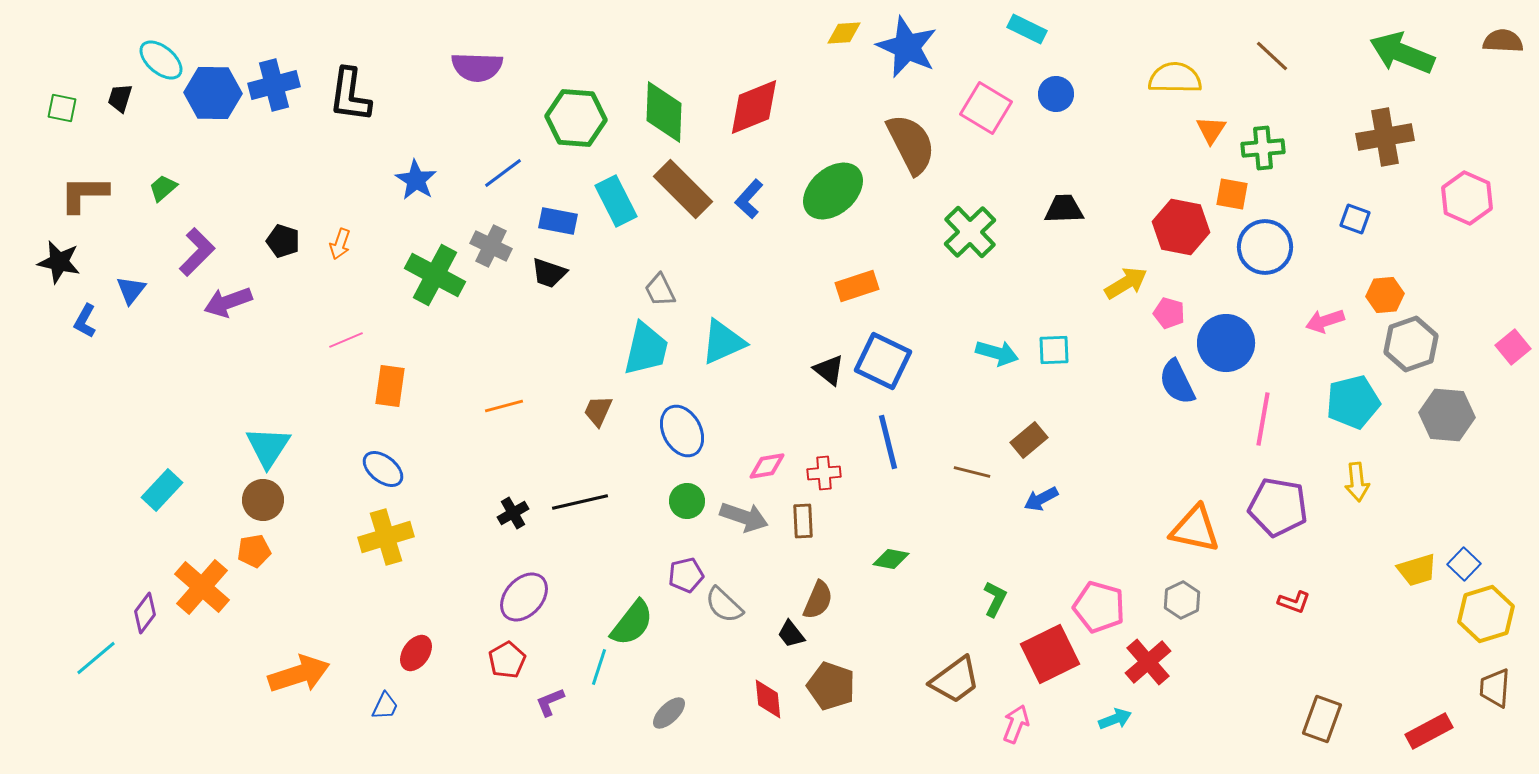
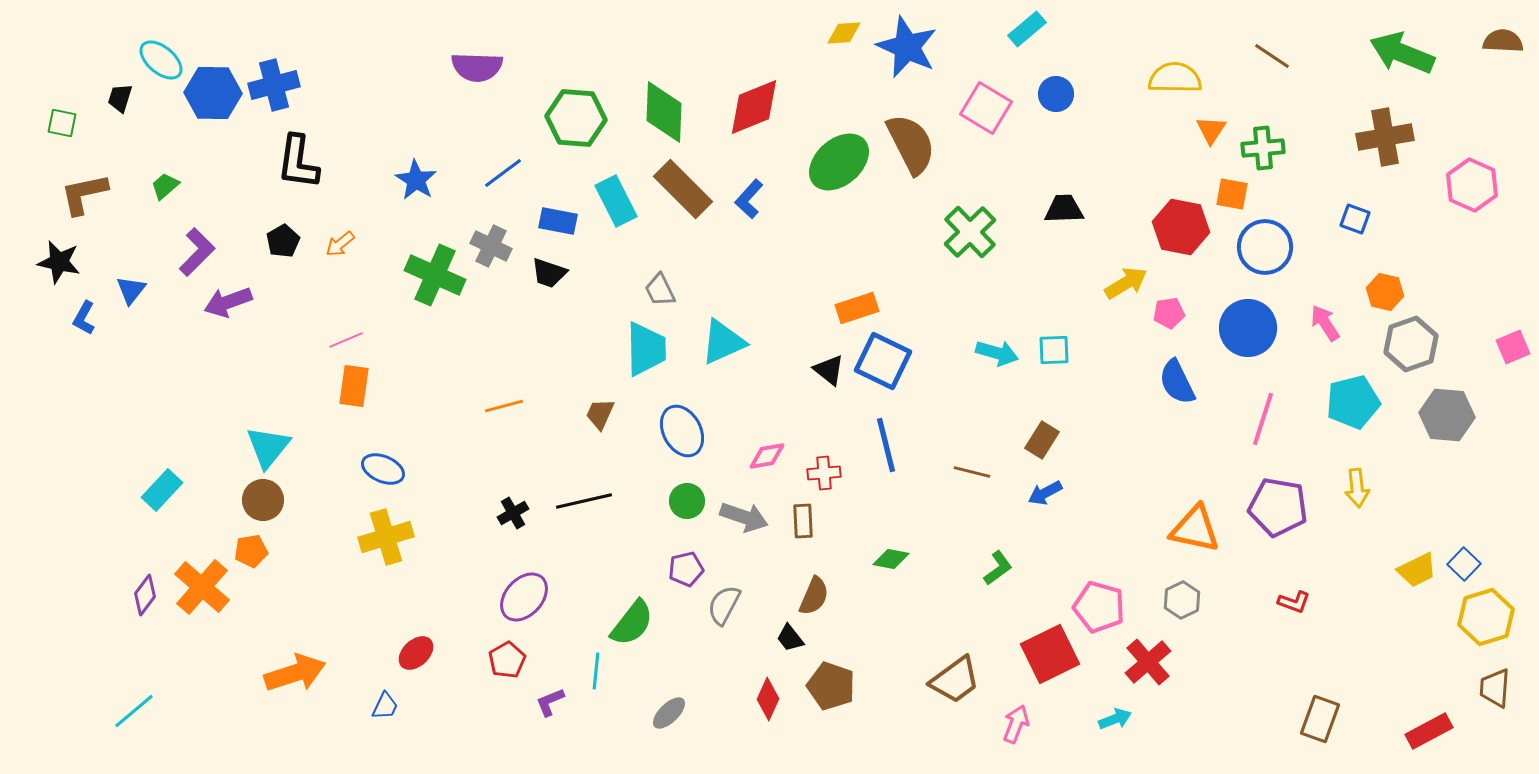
cyan rectangle at (1027, 29): rotated 66 degrees counterclockwise
brown line at (1272, 56): rotated 9 degrees counterclockwise
black L-shape at (350, 95): moved 52 px left, 67 px down
green square at (62, 108): moved 15 px down
green trapezoid at (163, 188): moved 2 px right, 2 px up
green ellipse at (833, 191): moved 6 px right, 29 px up
brown L-shape at (84, 194): rotated 12 degrees counterclockwise
pink hexagon at (1467, 198): moved 5 px right, 13 px up
black pentagon at (283, 241): rotated 24 degrees clockwise
orange arrow at (340, 244): rotated 32 degrees clockwise
green cross at (435, 275): rotated 4 degrees counterclockwise
orange rectangle at (857, 286): moved 22 px down
orange hexagon at (1385, 295): moved 3 px up; rotated 18 degrees clockwise
pink pentagon at (1169, 313): rotated 24 degrees counterclockwise
blue L-shape at (85, 321): moved 1 px left, 3 px up
pink arrow at (1325, 321): moved 2 px down; rotated 75 degrees clockwise
blue circle at (1226, 343): moved 22 px right, 15 px up
pink square at (1513, 347): rotated 16 degrees clockwise
cyan trapezoid at (646, 349): rotated 14 degrees counterclockwise
orange rectangle at (390, 386): moved 36 px left
brown trapezoid at (598, 411): moved 2 px right, 3 px down
pink line at (1263, 419): rotated 8 degrees clockwise
brown rectangle at (1029, 440): moved 13 px right; rotated 18 degrees counterclockwise
blue line at (888, 442): moved 2 px left, 3 px down
cyan triangle at (268, 447): rotated 6 degrees clockwise
pink diamond at (767, 466): moved 10 px up
blue ellipse at (383, 469): rotated 15 degrees counterclockwise
yellow arrow at (1357, 482): moved 6 px down
blue arrow at (1041, 499): moved 4 px right, 6 px up
black line at (580, 502): moved 4 px right, 1 px up
orange pentagon at (254, 551): moved 3 px left
yellow trapezoid at (1417, 570): rotated 9 degrees counterclockwise
purple pentagon at (686, 575): moved 6 px up
green L-shape at (995, 599): moved 3 px right, 31 px up; rotated 27 degrees clockwise
brown semicircle at (818, 600): moved 4 px left, 4 px up
gray semicircle at (724, 605): rotated 75 degrees clockwise
purple diamond at (145, 613): moved 18 px up
yellow hexagon at (1486, 614): moved 3 px down
black trapezoid at (791, 634): moved 1 px left, 4 px down
red ellipse at (416, 653): rotated 12 degrees clockwise
cyan line at (96, 658): moved 38 px right, 53 px down
cyan line at (599, 667): moved 3 px left, 4 px down; rotated 12 degrees counterclockwise
orange arrow at (299, 674): moved 4 px left, 1 px up
red diamond at (768, 699): rotated 30 degrees clockwise
brown rectangle at (1322, 719): moved 2 px left
